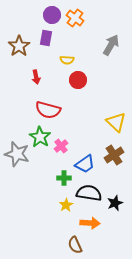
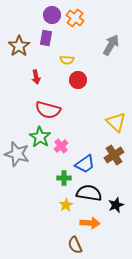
black star: moved 1 px right, 2 px down
